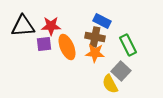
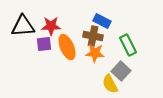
brown cross: moved 2 px left, 1 px up
